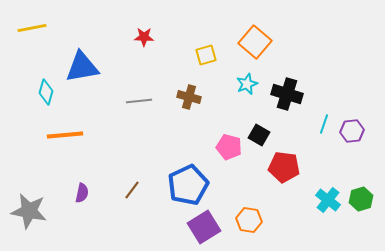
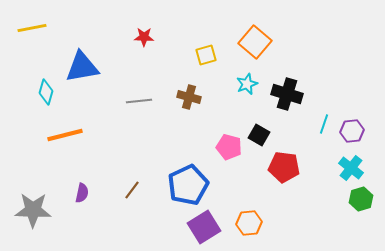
orange line: rotated 9 degrees counterclockwise
cyan cross: moved 23 px right, 32 px up
gray star: moved 4 px right, 1 px up; rotated 9 degrees counterclockwise
orange hexagon: moved 3 px down; rotated 15 degrees counterclockwise
